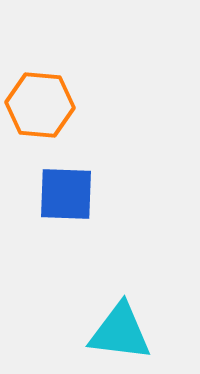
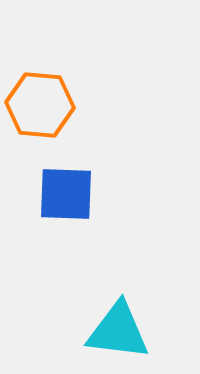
cyan triangle: moved 2 px left, 1 px up
